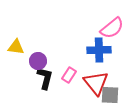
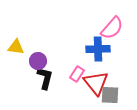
pink semicircle: rotated 10 degrees counterclockwise
blue cross: moved 1 px left, 1 px up
pink rectangle: moved 8 px right, 1 px up
